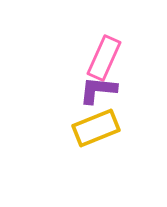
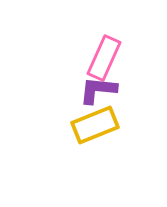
yellow rectangle: moved 1 px left, 3 px up
